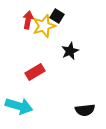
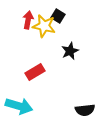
black square: moved 1 px right
yellow star: rotated 30 degrees clockwise
